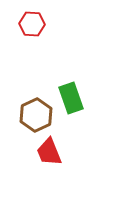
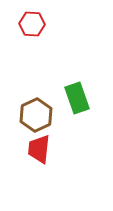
green rectangle: moved 6 px right
red trapezoid: moved 10 px left, 3 px up; rotated 28 degrees clockwise
